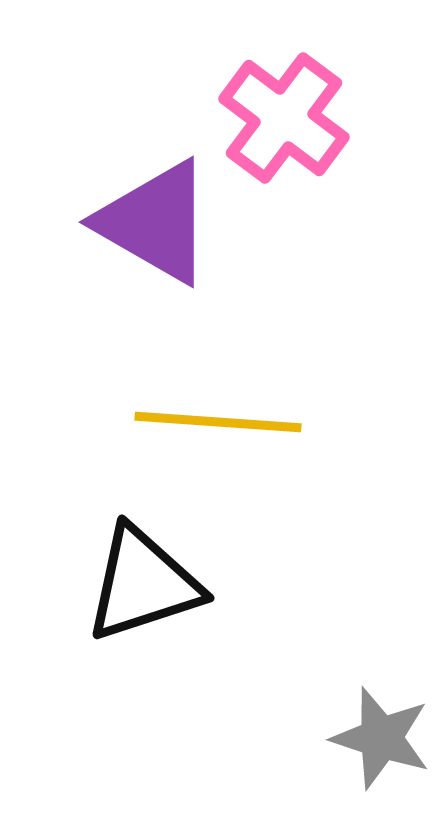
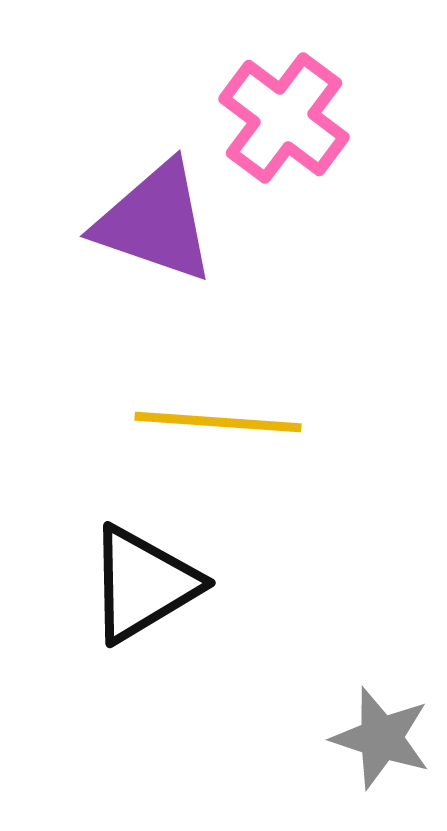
purple triangle: rotated 11 degrees counterclockwise
black triangle: rotated 13 degrees counterclockwise
